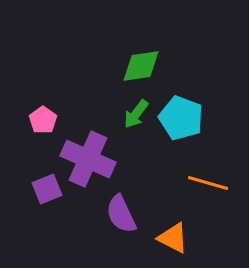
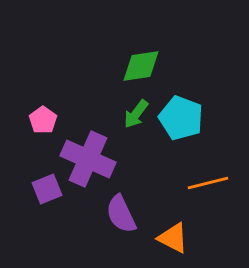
orange line: rotated 30 degrees counterclockwise
